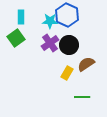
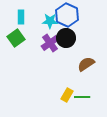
black circle: moved 3 px left, 7 px up
yellow rectangle: moved 22 px down
